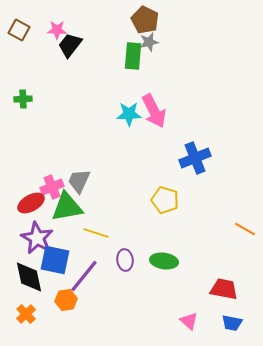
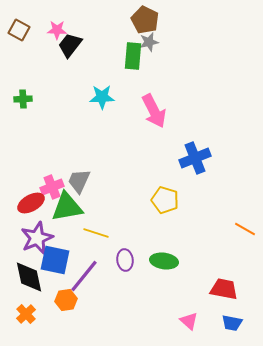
cyan star: moved 27 px left, 17 px up
purple star: rotated 20 degrees clockwise
